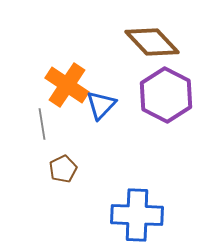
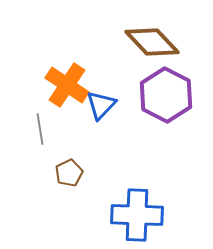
gray line: moved 2 px left, 5 px down
brown pentagon: moved 6 px right, 4 px down
